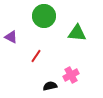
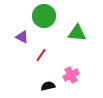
purple triangle: moved 11 px right
red line: moved 5 px right, 1 px up
black semicircle: moved 2 px left
